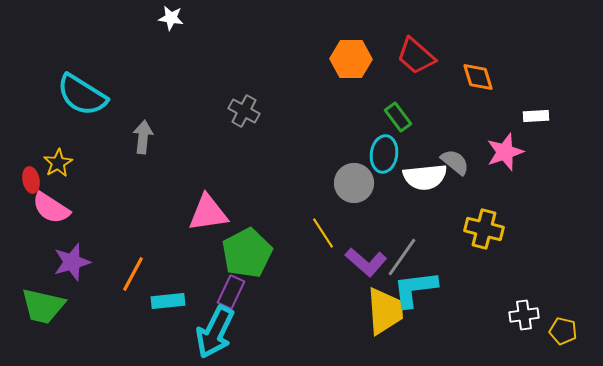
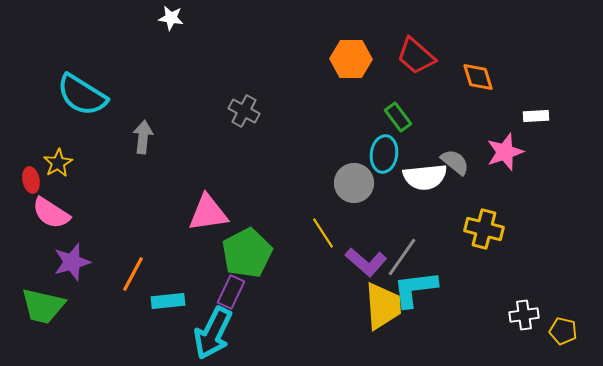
pink semicircle: moved 5 px down
yellow trapezoid: moved 2 px left, 5 px up
cyan arrow: moved 2 px left, 1 px down
